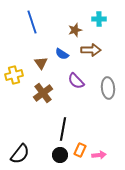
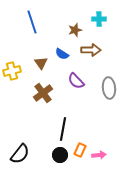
yellow cross: moved 2 px left, 4 px up
gray ellipse: moved 1 px right
